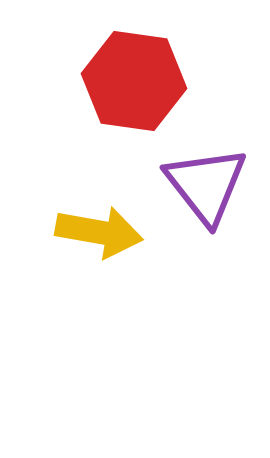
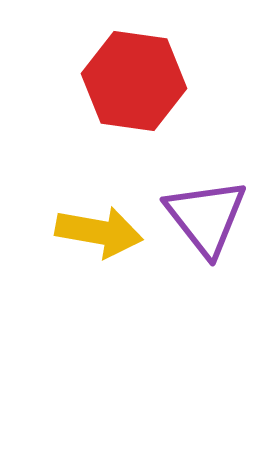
purple triangle: moved 32 px down
